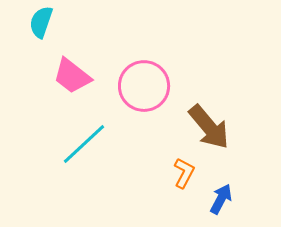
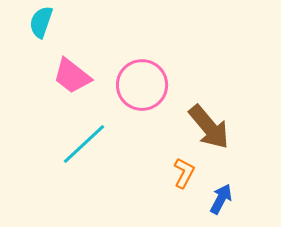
pink circle: moved 2 px left, 1 px up
